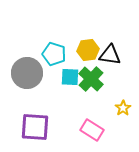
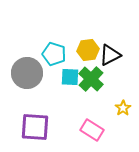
black triangle: rotated 35 degrees counterclockwise
